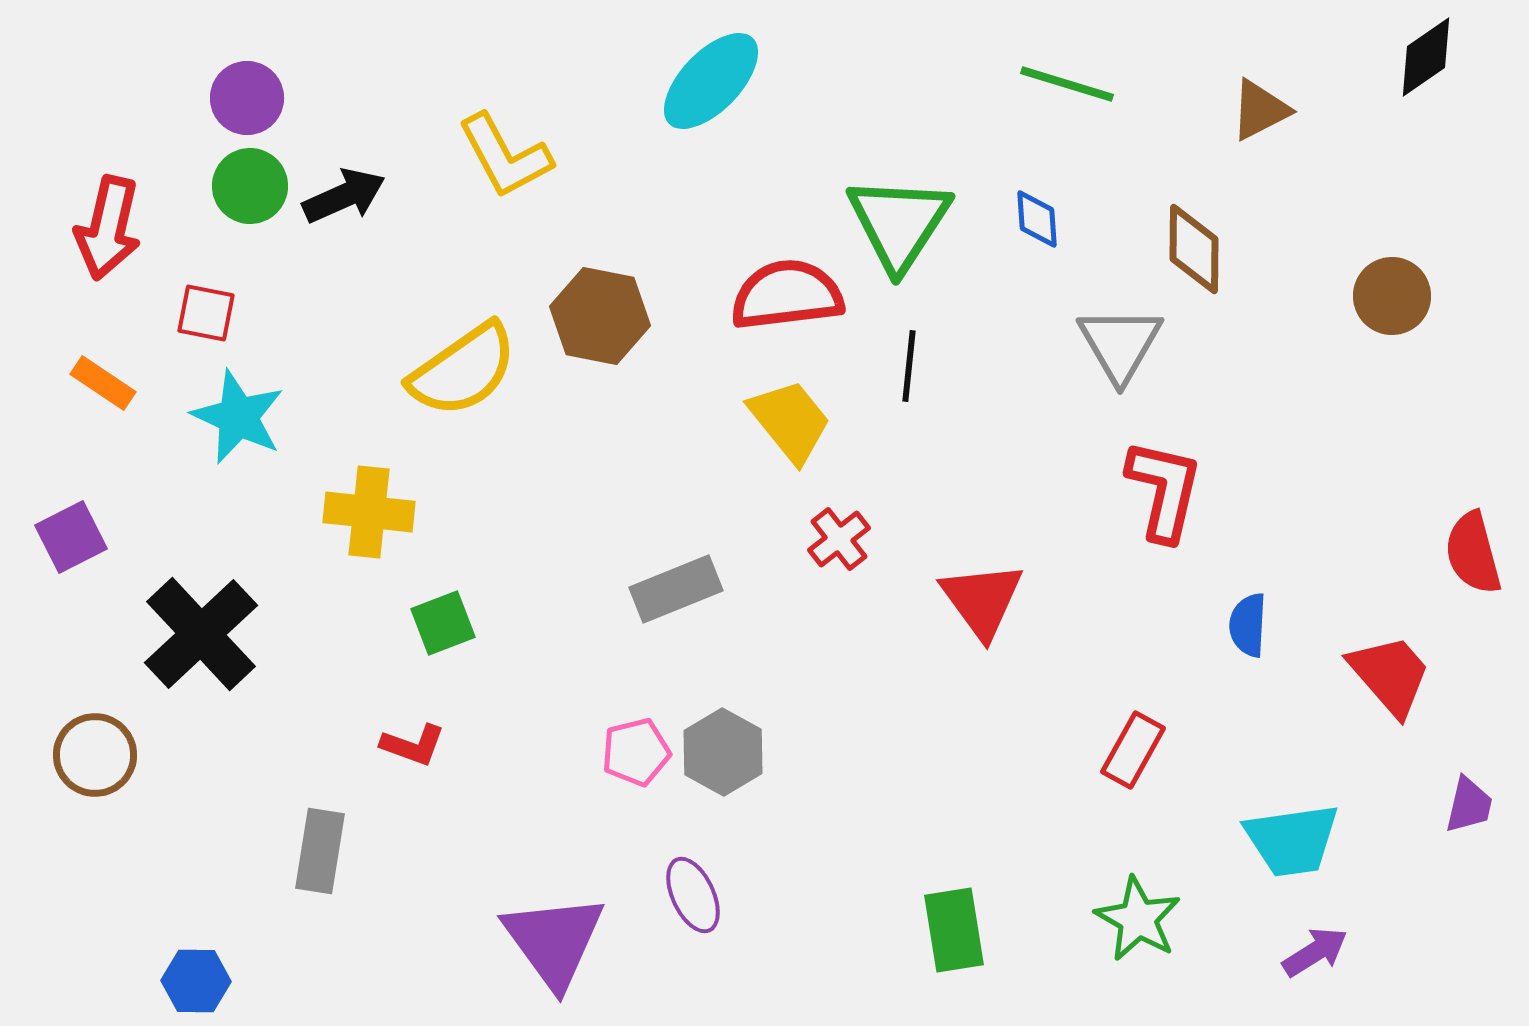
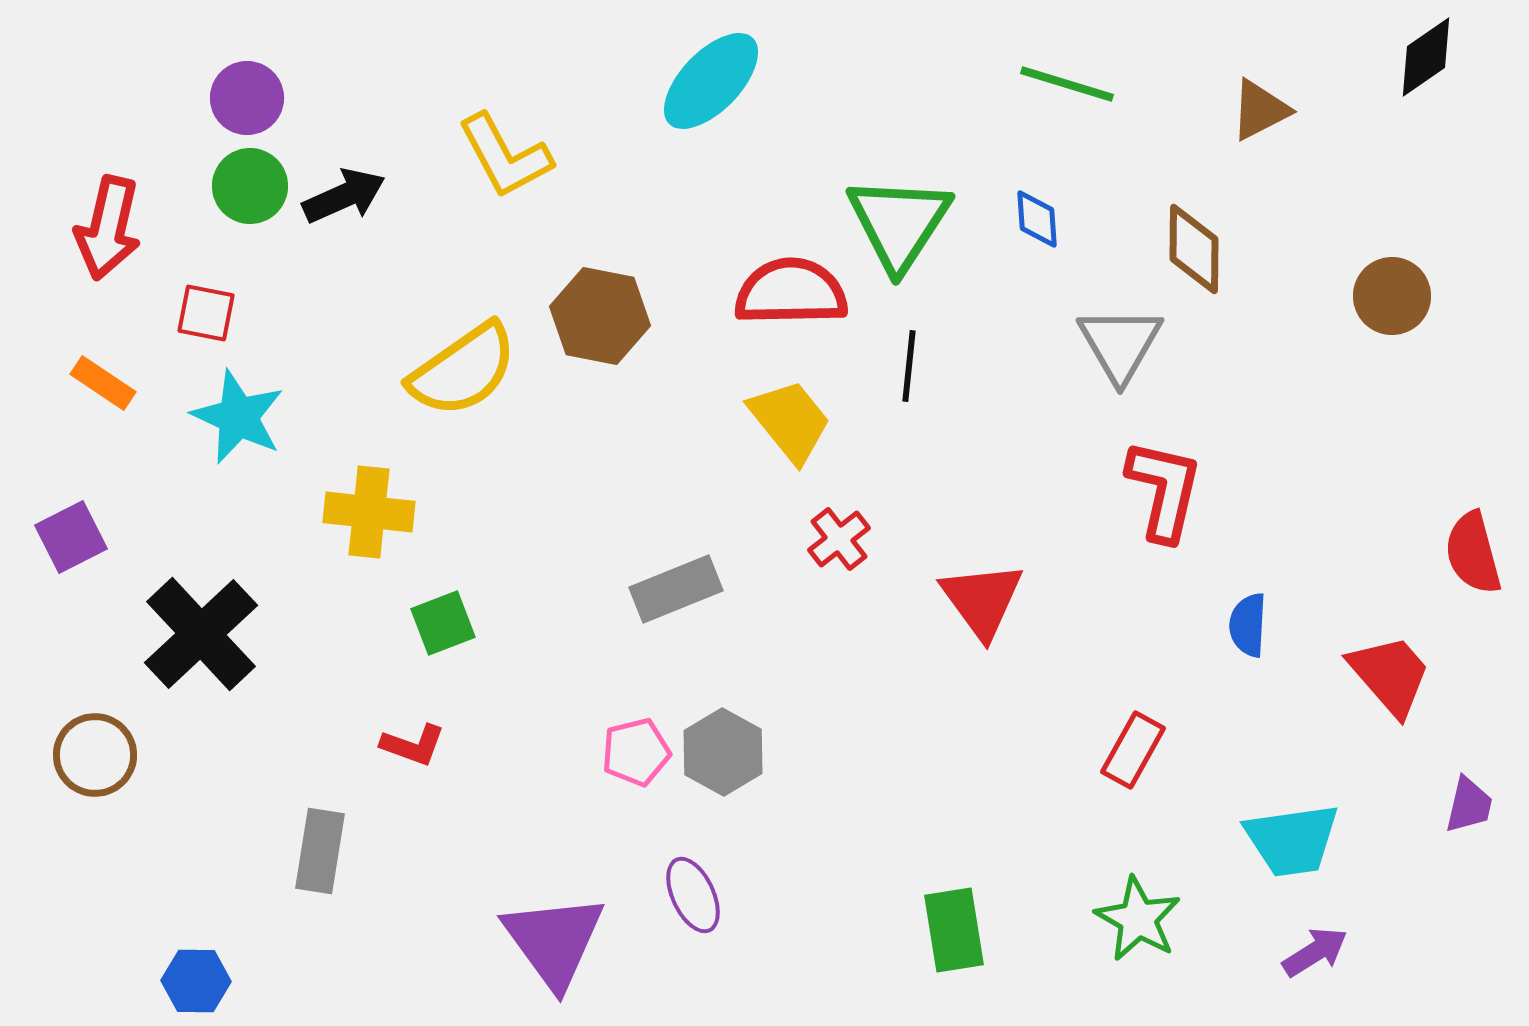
red semicircle at (787, 295): moved 4 px right, 3 px up; rotated 6 degrees clockwise
